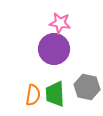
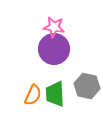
pink star: moved 6 px left, 4 px down
gray hexagon: moved 1 px up
orange semicircle: rotated 15 degrees clockwise
